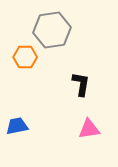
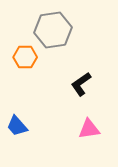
gray hexagon: moved 1 px right
black L-shape: rotated 135 degrees counterclockwise
blue trapezoid: rotated 120 degrees counterclockwise
